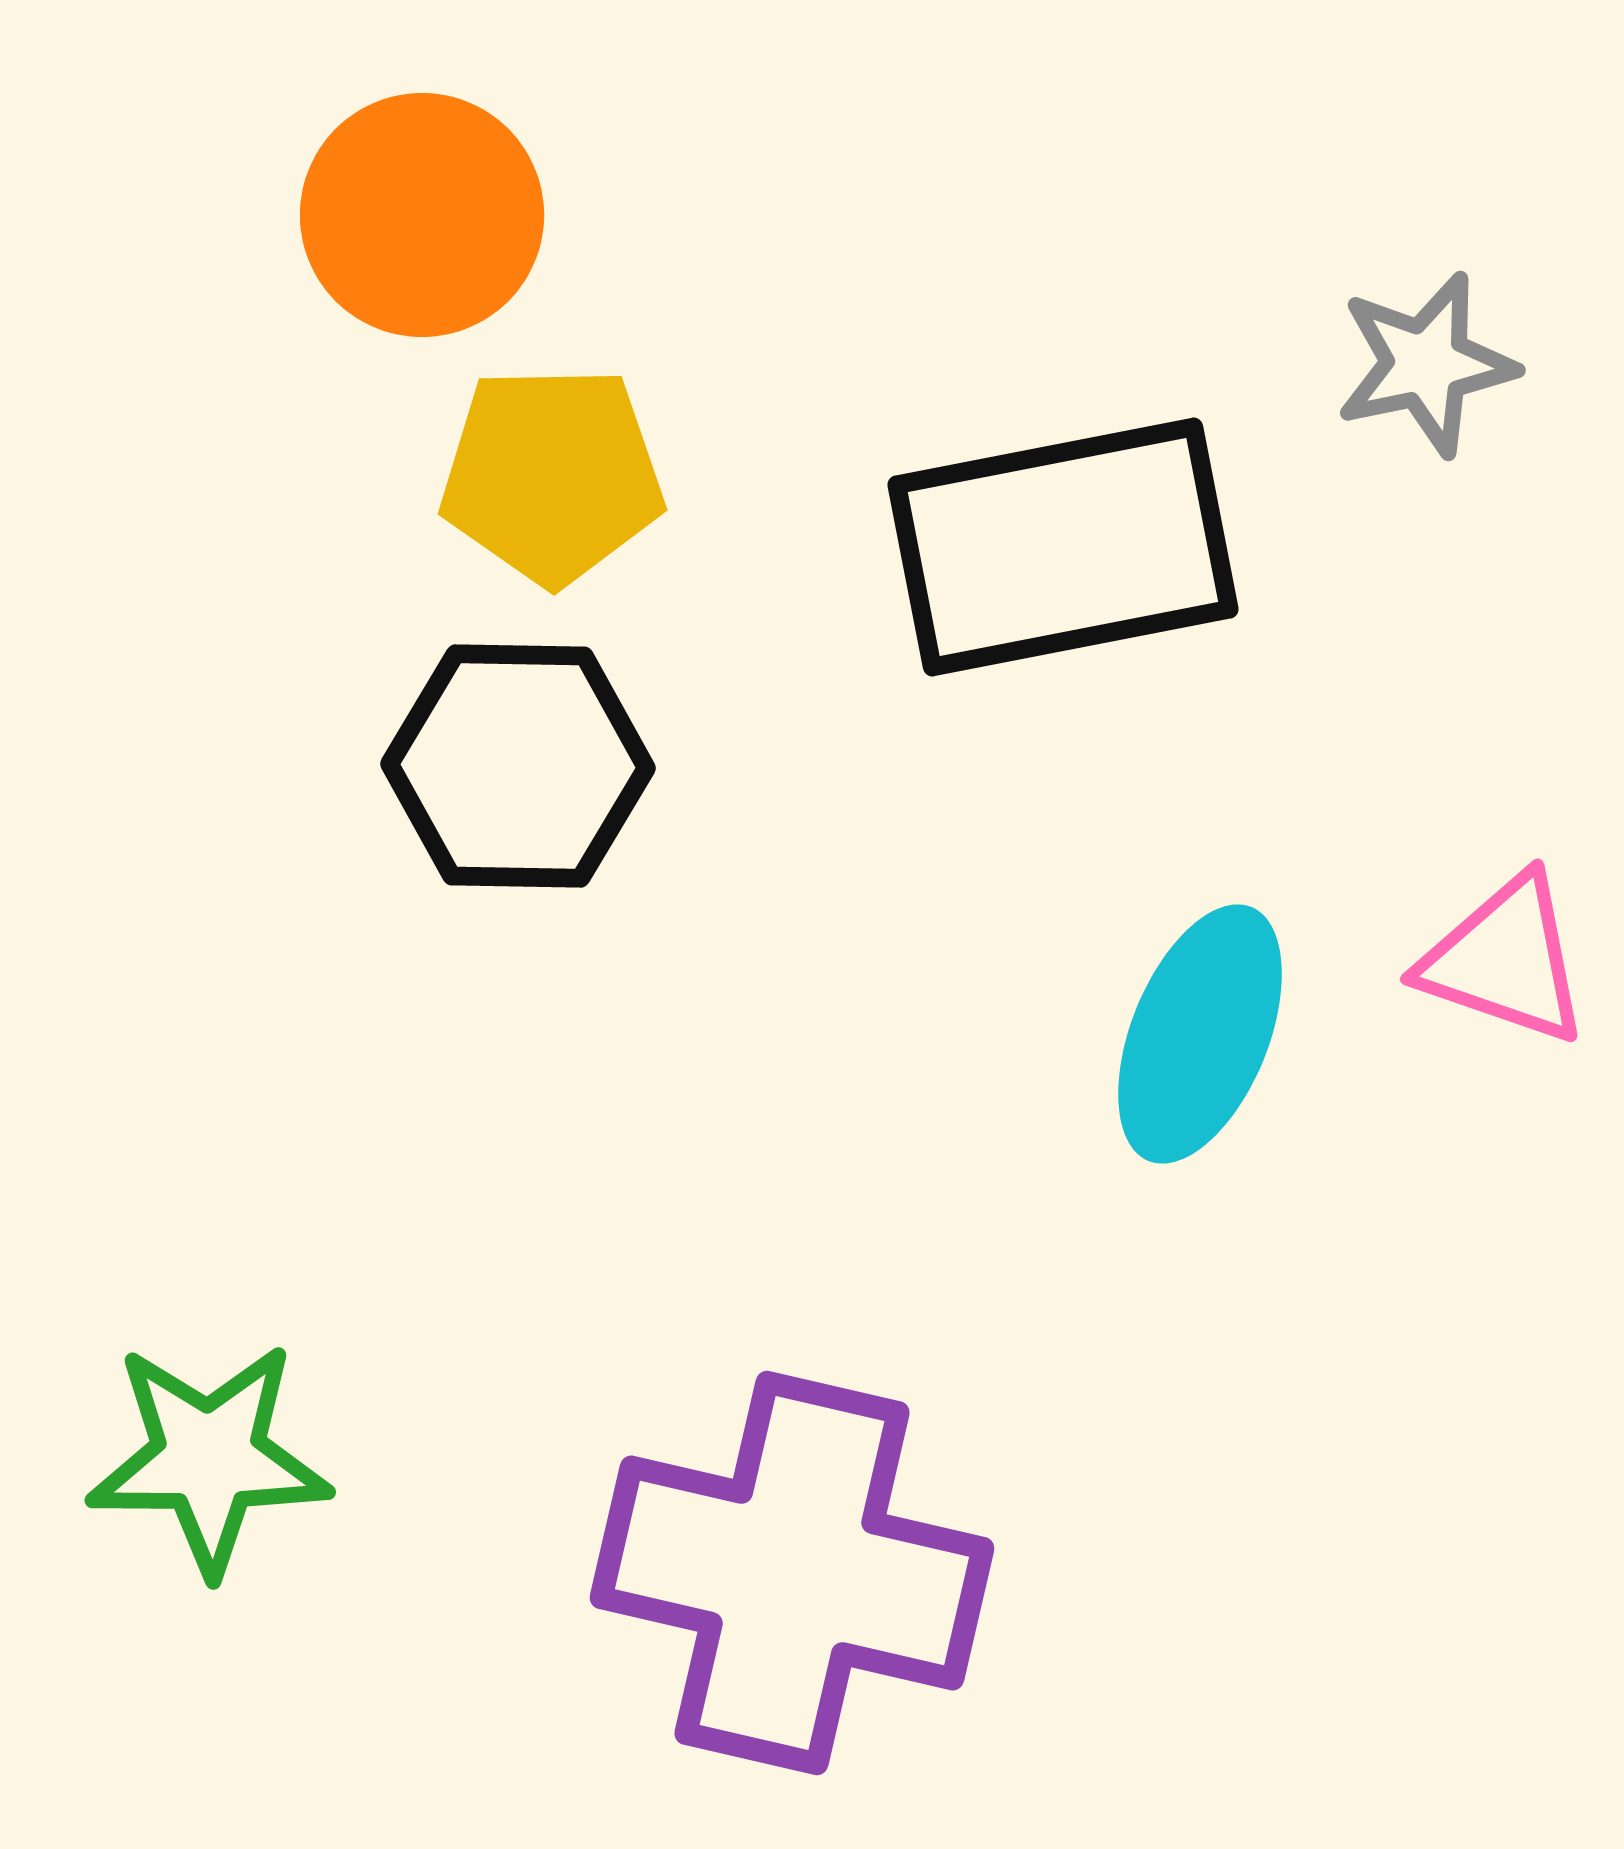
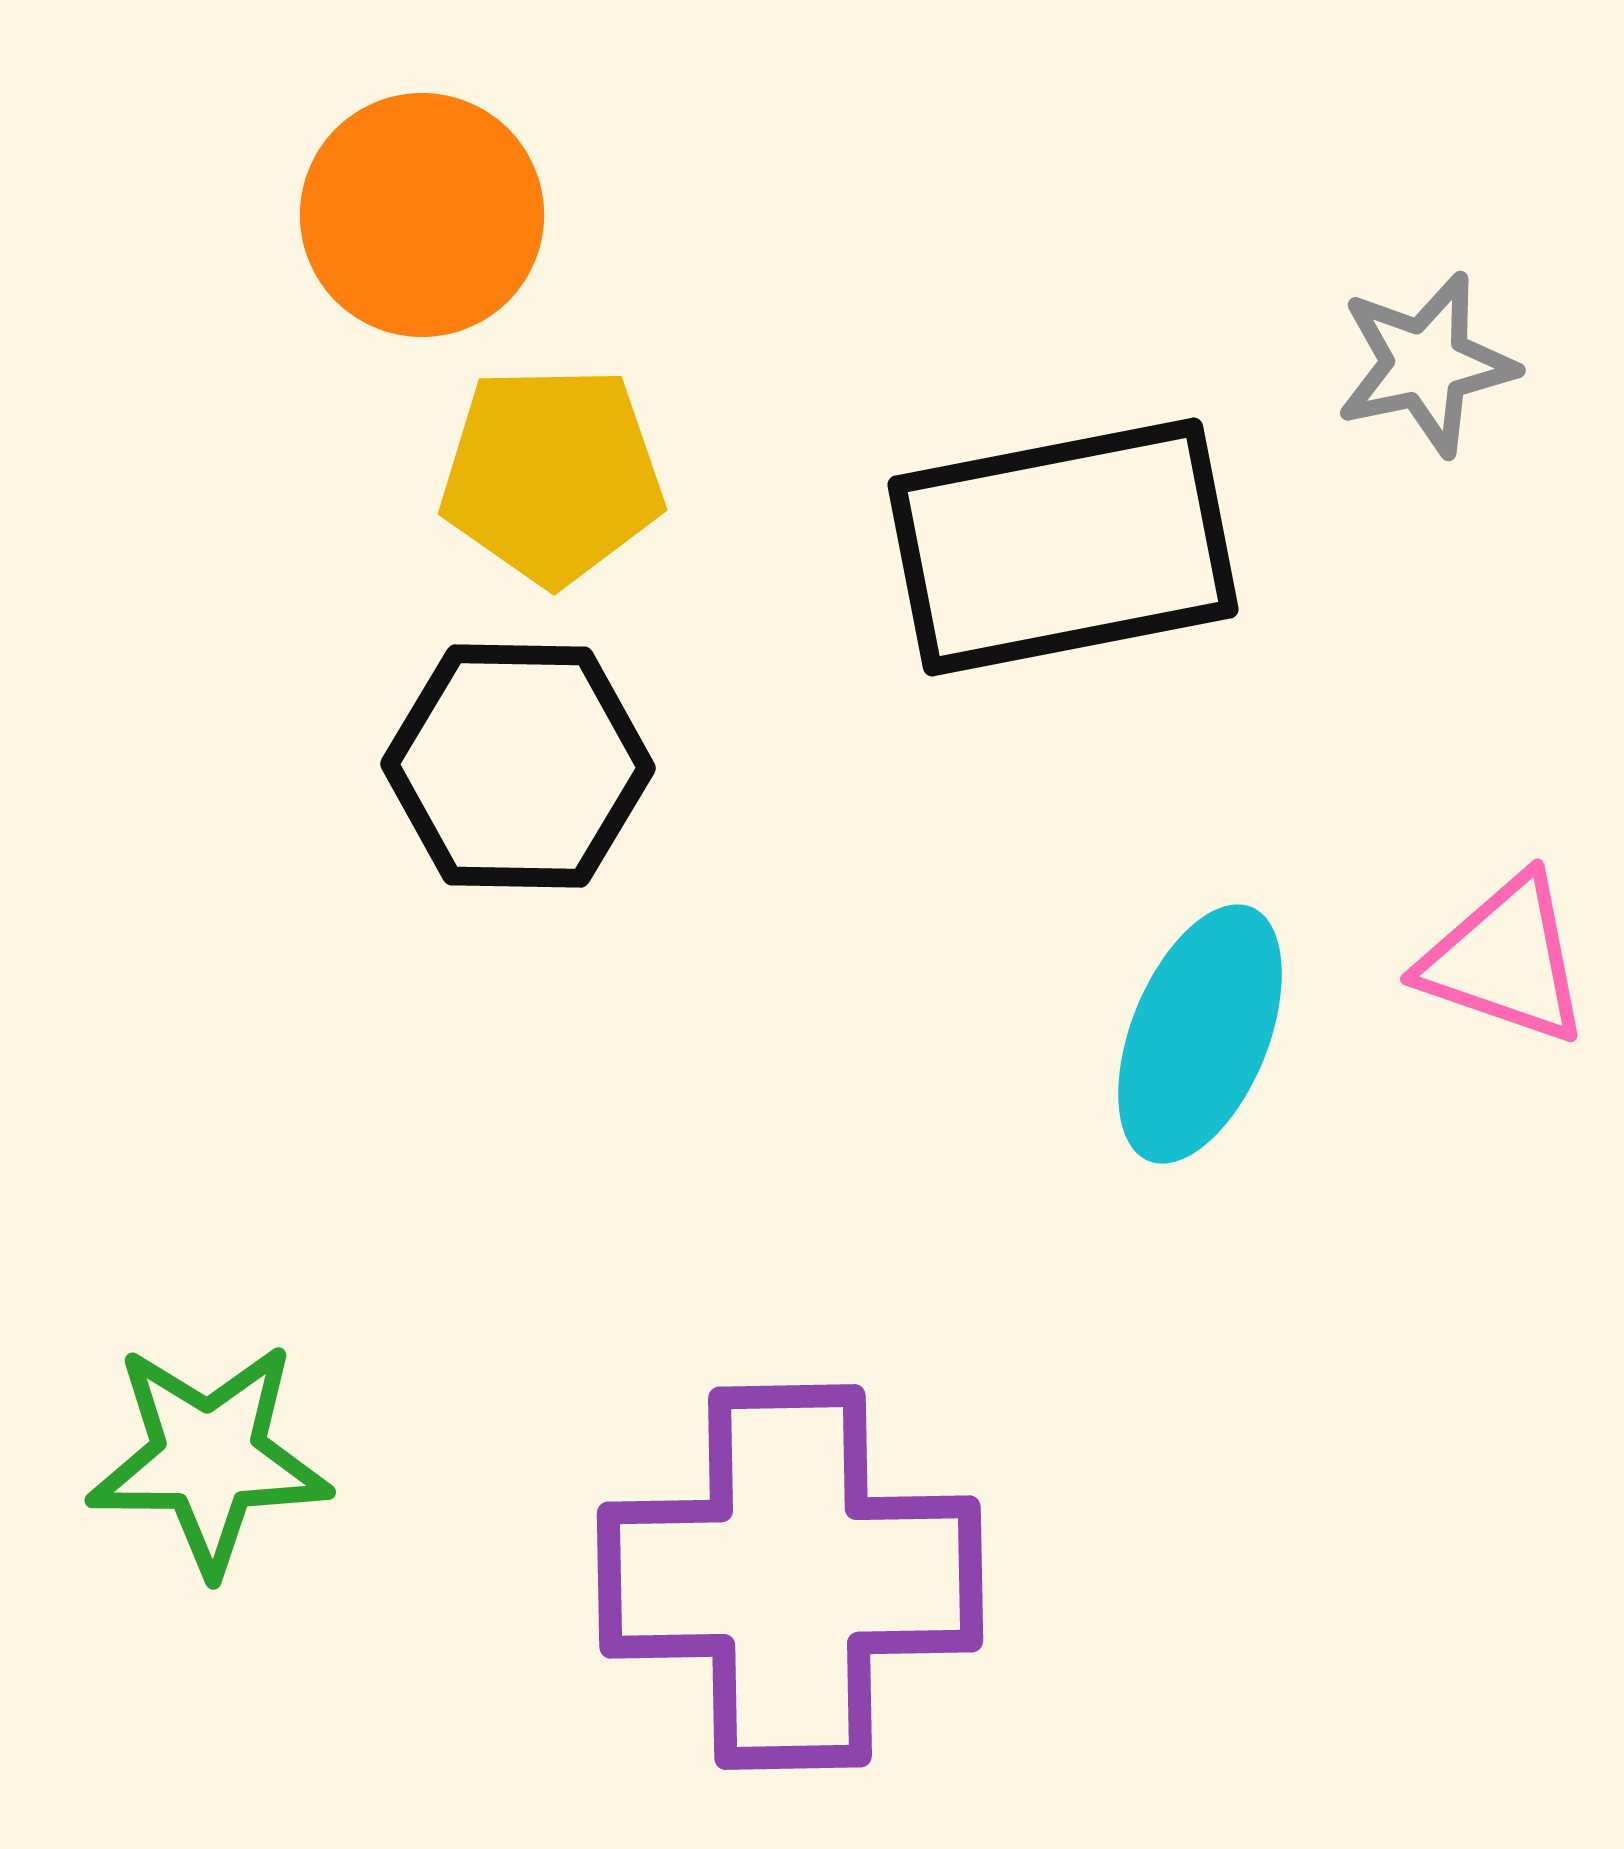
purple cross: moved 2 px left, 4 px down; rotated 14 degrees counterclockwise
